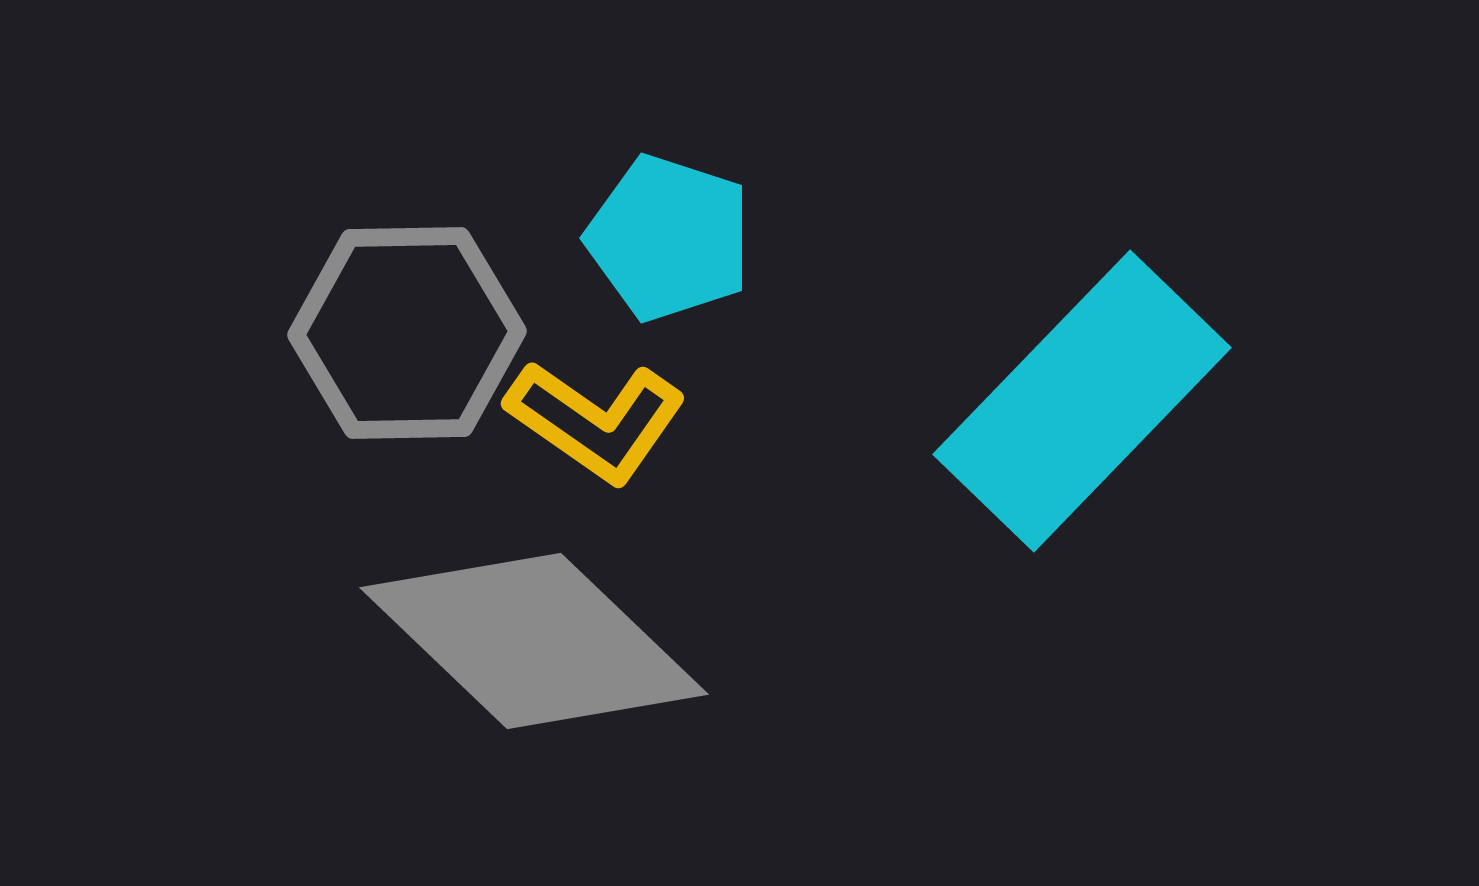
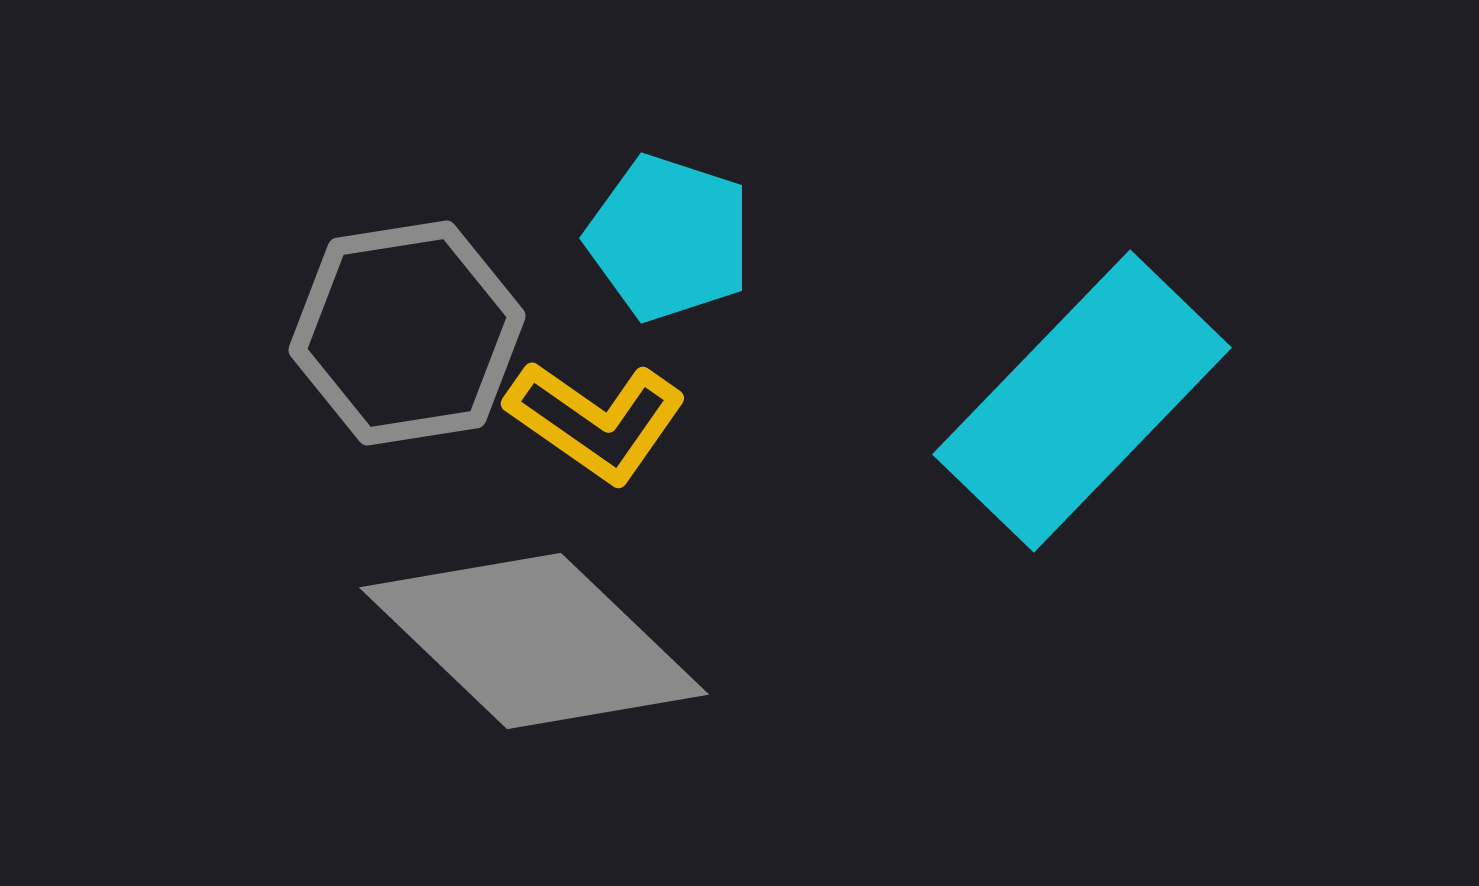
gray hexagon: rotated 8 degrees counterclockwise
